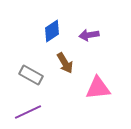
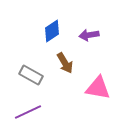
pink triangle: rotated 16 degrees clockwise
